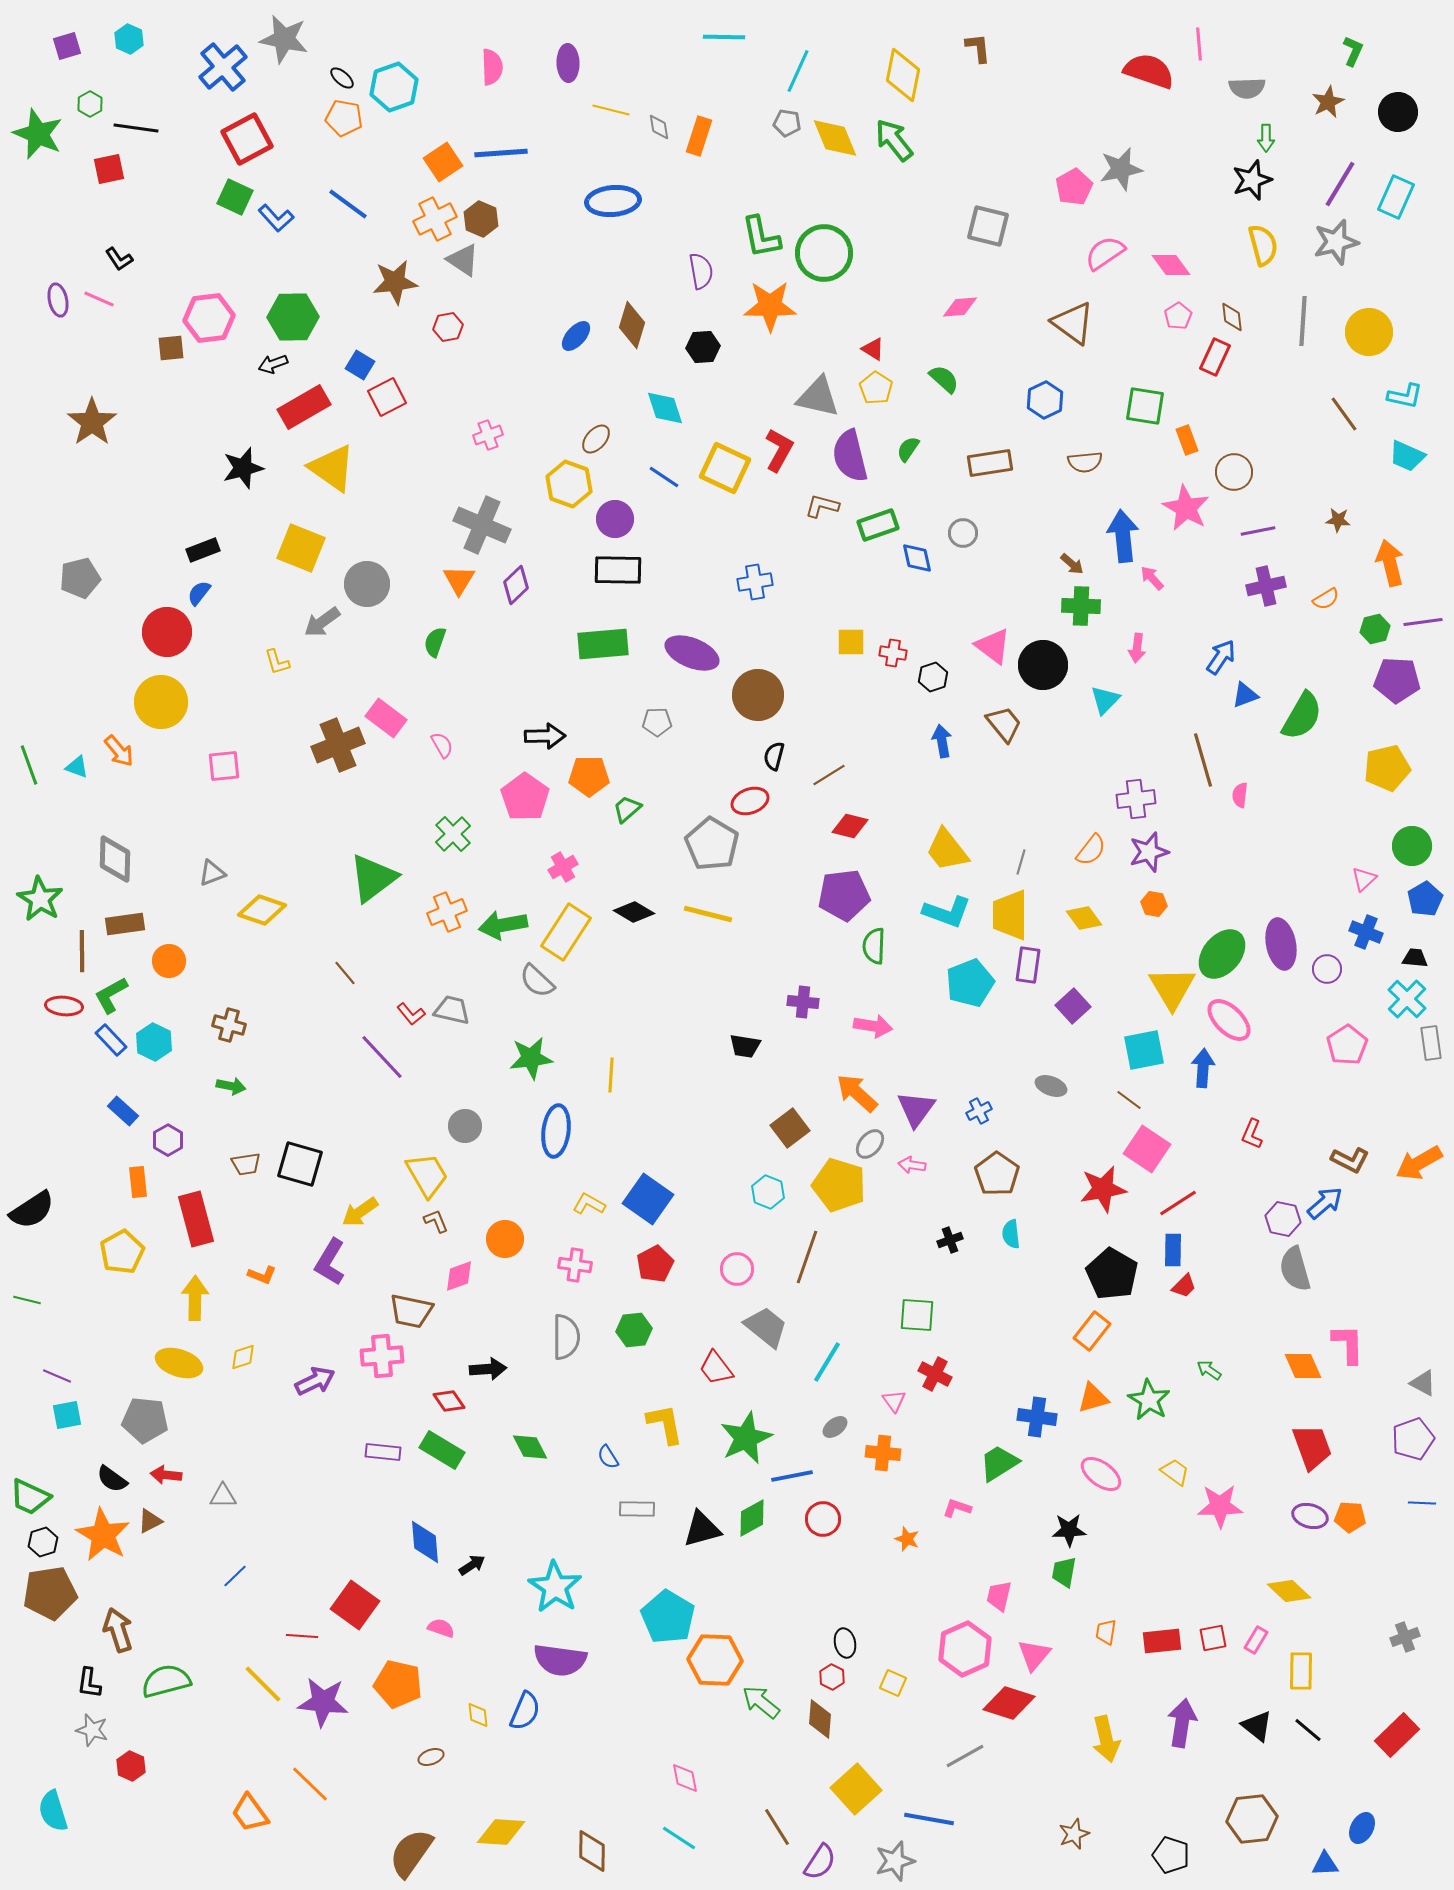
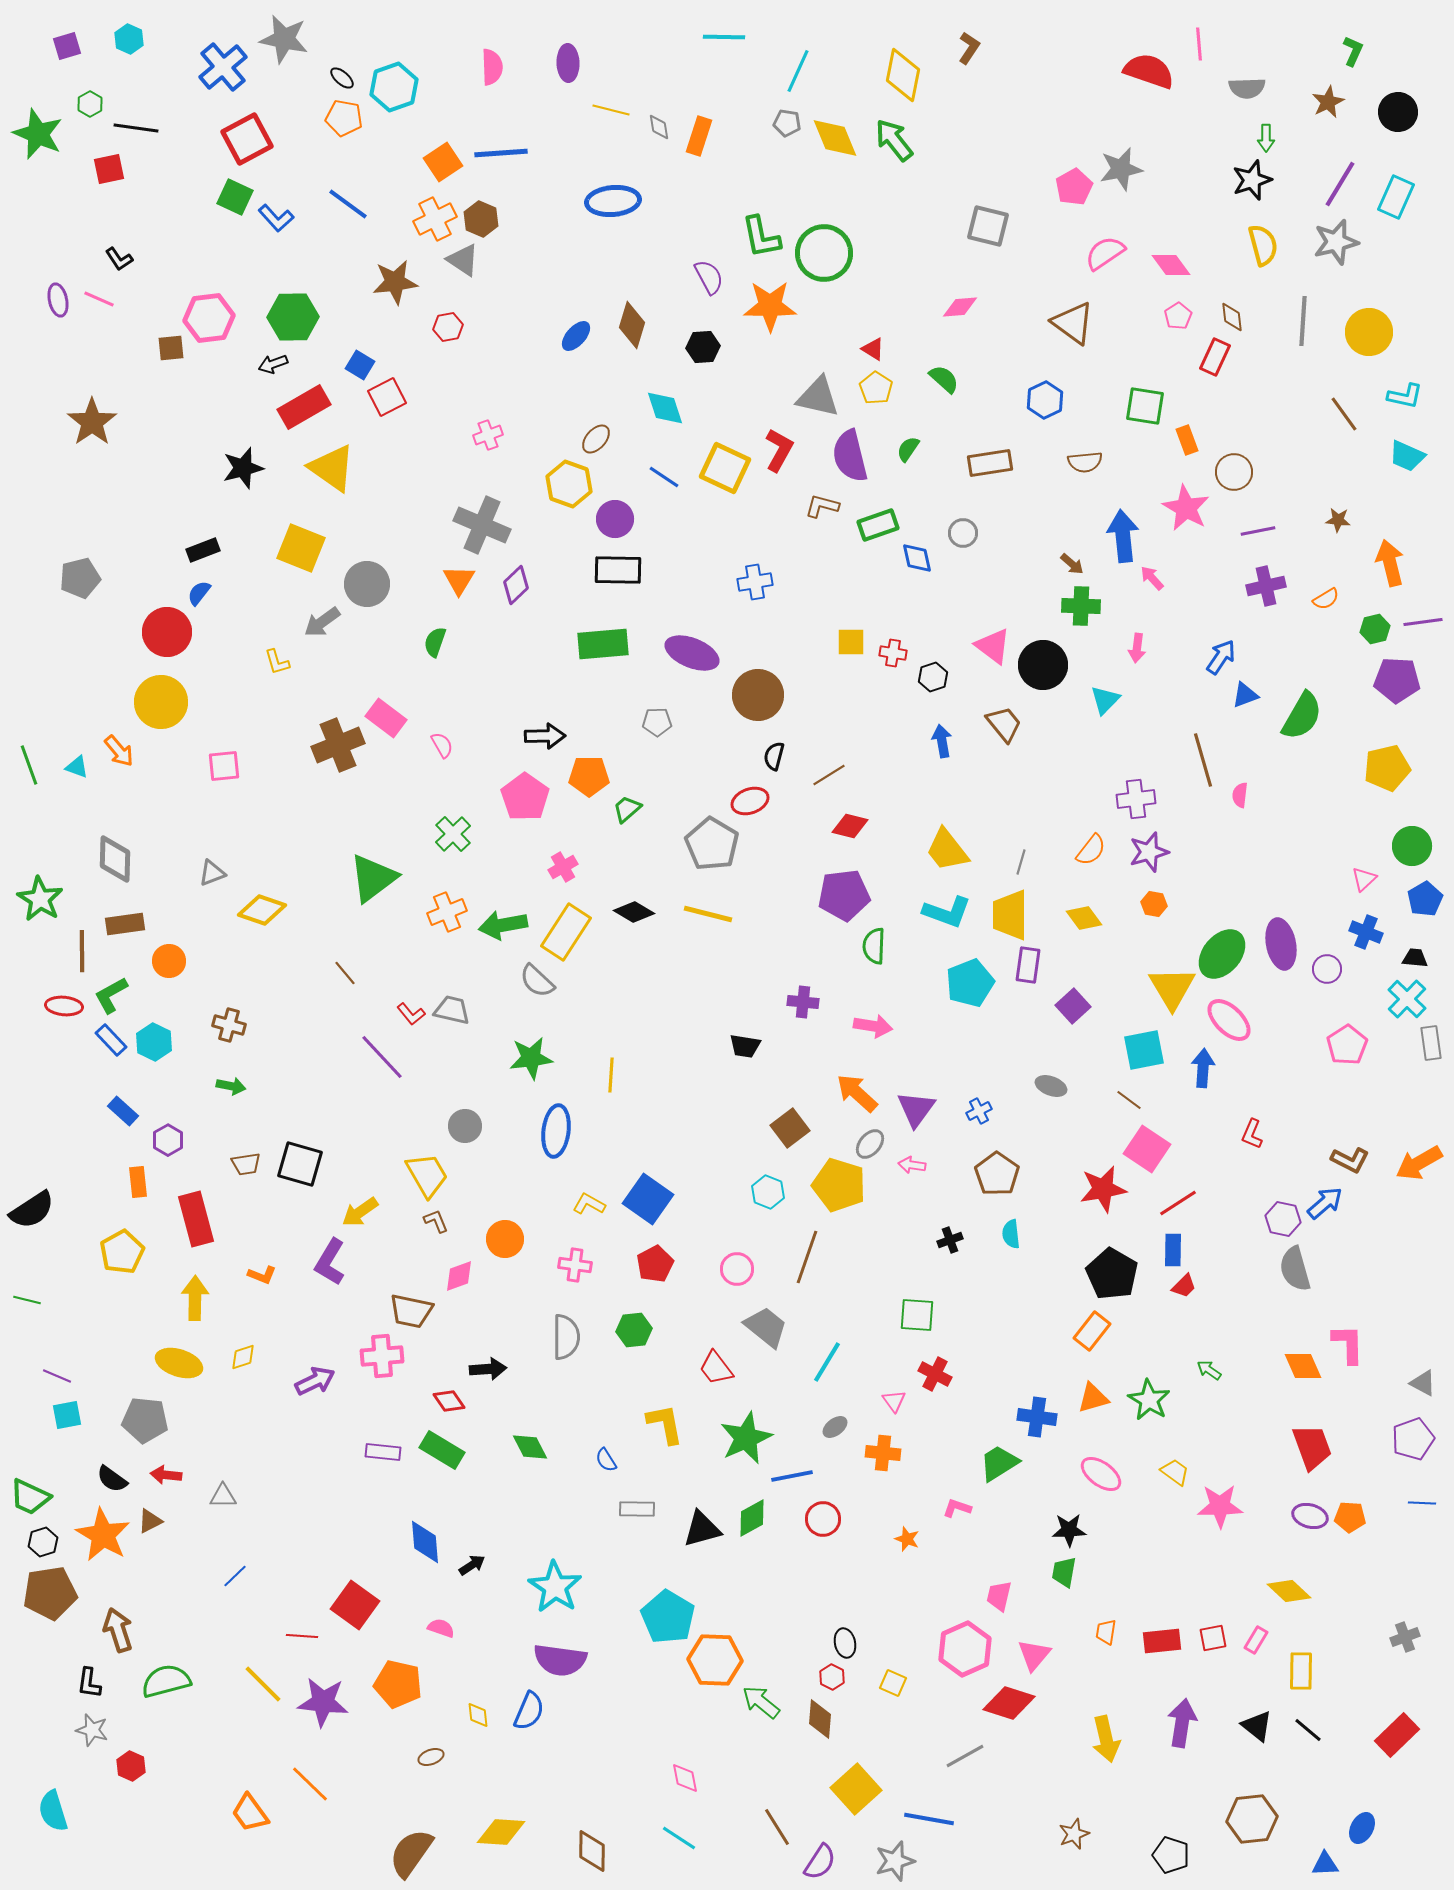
brown L-shape at (978, 48): moved 9 px left; rotated 40 degrees clockwise
purple semicircle at (701, 271): moved 8 px right, 6 px down; rotated 18 degrees counterclockwise
blue semicircle at (608, 1457): moved 2 px left, 3 px down
blue semicircle at (525, 1711): moved 4 px right
